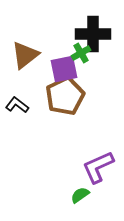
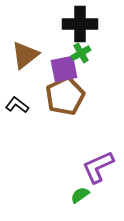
black cross: moved 13 px left, 10 px up
